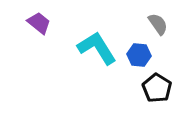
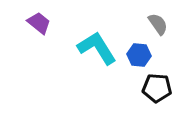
black pentagon: rotated 28 degrees counterclockwise
